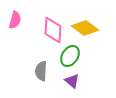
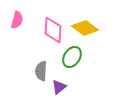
pink semicircle: moved 2 px right
green ellipse: moved 2 px right, 1 px down
purple triangle: moved 13 px left, 6 px down; rotated 42 degrees clockwise
